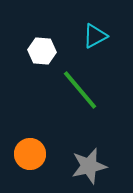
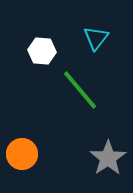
cyan triangle: moved 1 px right, 2 px down; rotated 24 degrees counterclockwise
orange circle: moved 8 px left
gray star: moved 19 px right, 8 px up; rotated 21 degrees counterclockwise
